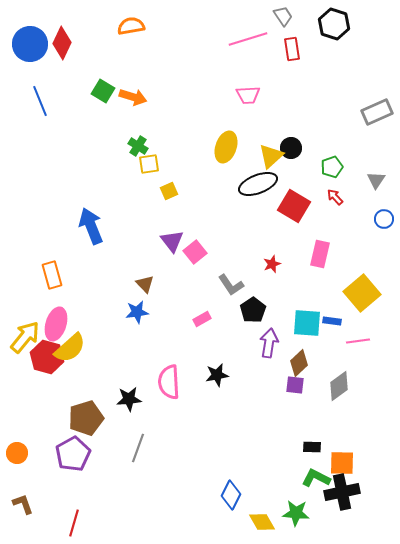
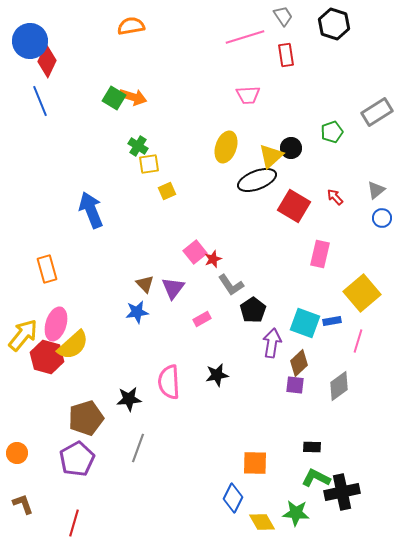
pink line at (248, 39): moved 3 px left, 2 px up
red diamond at (62, 43): moved 15 px left, 18 px down
blue circle at (30, 44): moved 3 px up
red rectangle at (292, 49): moved 6 px left, 6 px down
green square at (103, 91): moved 11 px right, 7 px down
gray rectangle at (377, 112): rotated 8 degrees counterclockwise
green pentagon at (332, 167): moved 35 px up
gray triangle at (376, 180): moved 10 px down; rotated 18 degrees clockwise
black ellipse at (258, 184): moved 1 px left, 4 px up
yellow square at (169, 191): moved 2 px left
blue circle at (384, 219): moved 2 px left, 1 px up
blue arrow at (91, 226): moved 16 px up
purple triangle at (172, 241): moved 1 px right, 47 px down; rotated 15 degrees clockwise
red star at (272, 264): moved 59 px left, 5 px up
orange rectangle at (52, 275): moved 5 px left, 6 px up
blue rectangle at (332, 321): rotated 18 degrees counterclockwise
cyan square at (307, 323): moved 2 px left; rotated 16 degrees clockwise
yellow arrow at (25, 337): moved 2 px left, 2 px up
pink line at (358, 341): rotated 65 degrees counterclockwise
purple arrow at (269, 343): moved 3 px right
yellow semicircle at (70, 348): moved 3 px right, 3 px up
purple pentagon at (73, 454): moved 4 px right, 5 px down
orange square at (342, 463): moved 87 px left
blue diamond at (231, 495): moved 2 px right, 3 px down
